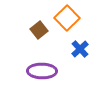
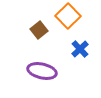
orange square: moved 1 px right, 2 px up
purple ellipse: rotated 12 degrees clockwise
